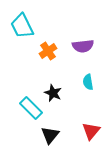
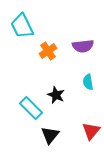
black star: moved 3 px right, 2 px down
